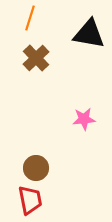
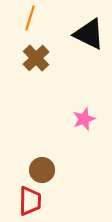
black triangle: rotated 16 degrees clockwise
pink star: rotated 15 degrees counterclockwise
brown circle: moved 6 px right, 2 px down
red trapezoid: moved 1 px down; rotated 12 degrees clockwise
